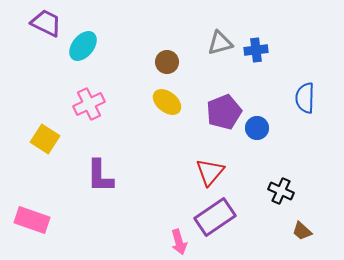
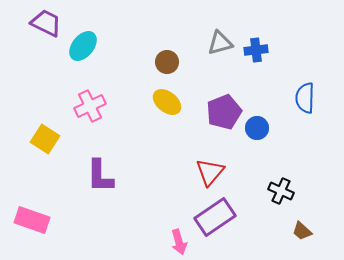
pink cross: moved 1 px right, 2 px down
